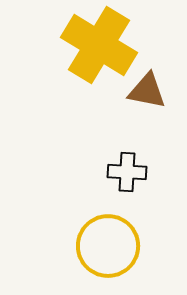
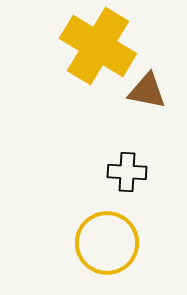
yellow cross: moved 1 px left, 1 px down
yellow circle: moved 1 px left, 3 px up
